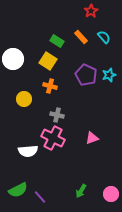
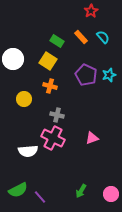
cyan semicircle: moved 1 px left
